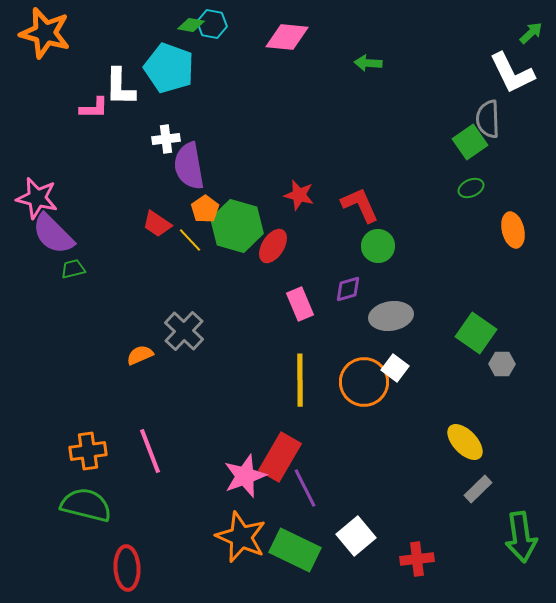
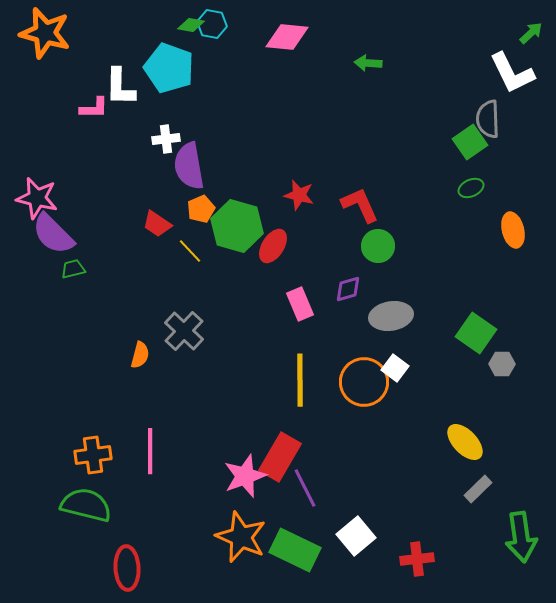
orange pentagon at (205, 209): moved 4 px left; rotated 12 degrees clockwise
yellow line at (190, 240): moved 11 px down
orange semicircle at (140, 355): rotated 128 degrees clockwise
orange cross at (88, 451): moved 5 px right, 4 px down
pink line at (150, 451): rotated 21 degrees clockwise
